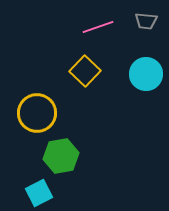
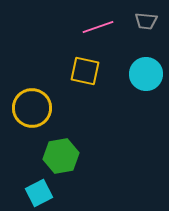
yellow square: rotated 32 degrees counterclockwise
yellow circle: moved 5 px left, 5 px up
